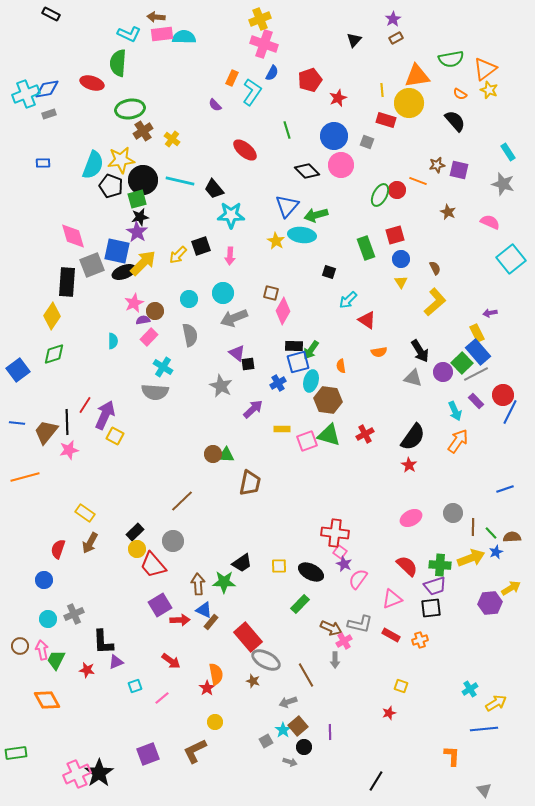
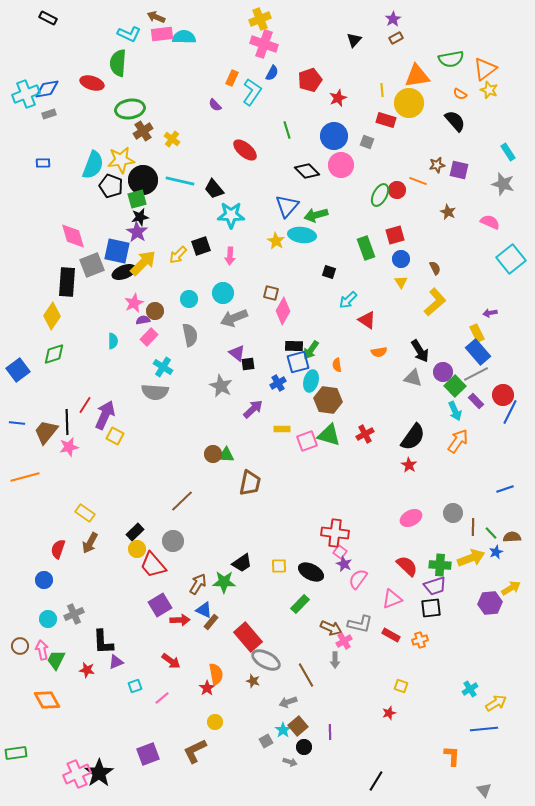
black rectangle at (51, 14): moved 3 px left, 4 px down
brown arrow at (156, 17): rotated 18 degrees clockwise
green square at (462, 363): moved 7 px left, 23 px down
orange semicircle at (341, 366): moved 4 px left, 1 px up
pink star at (69, 450): moved 3 px up
brown arrow at (198, 584): rotated 35 degrees clockwise
